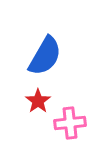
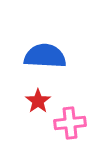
blue semicircle: rotated 117 degrees counterclockwise
